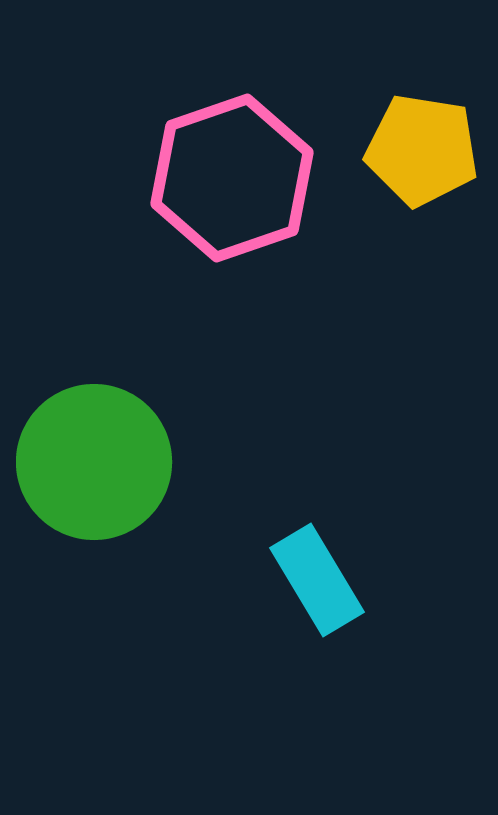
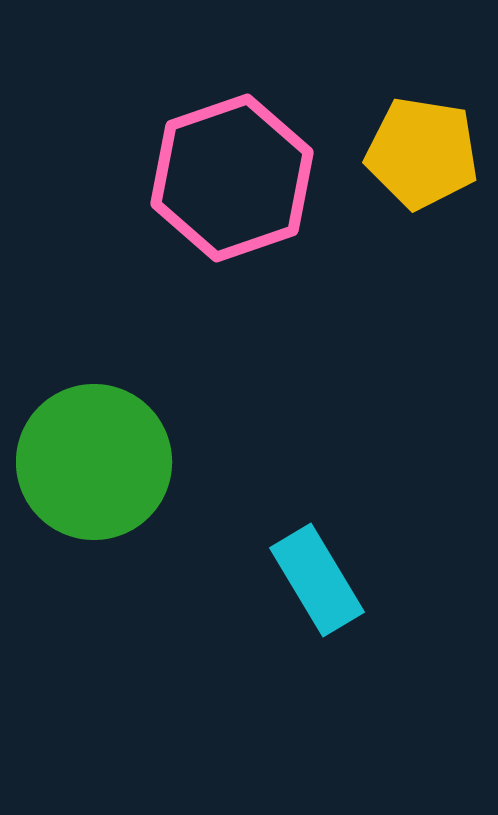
yellow pentagon: moved 3 px down
